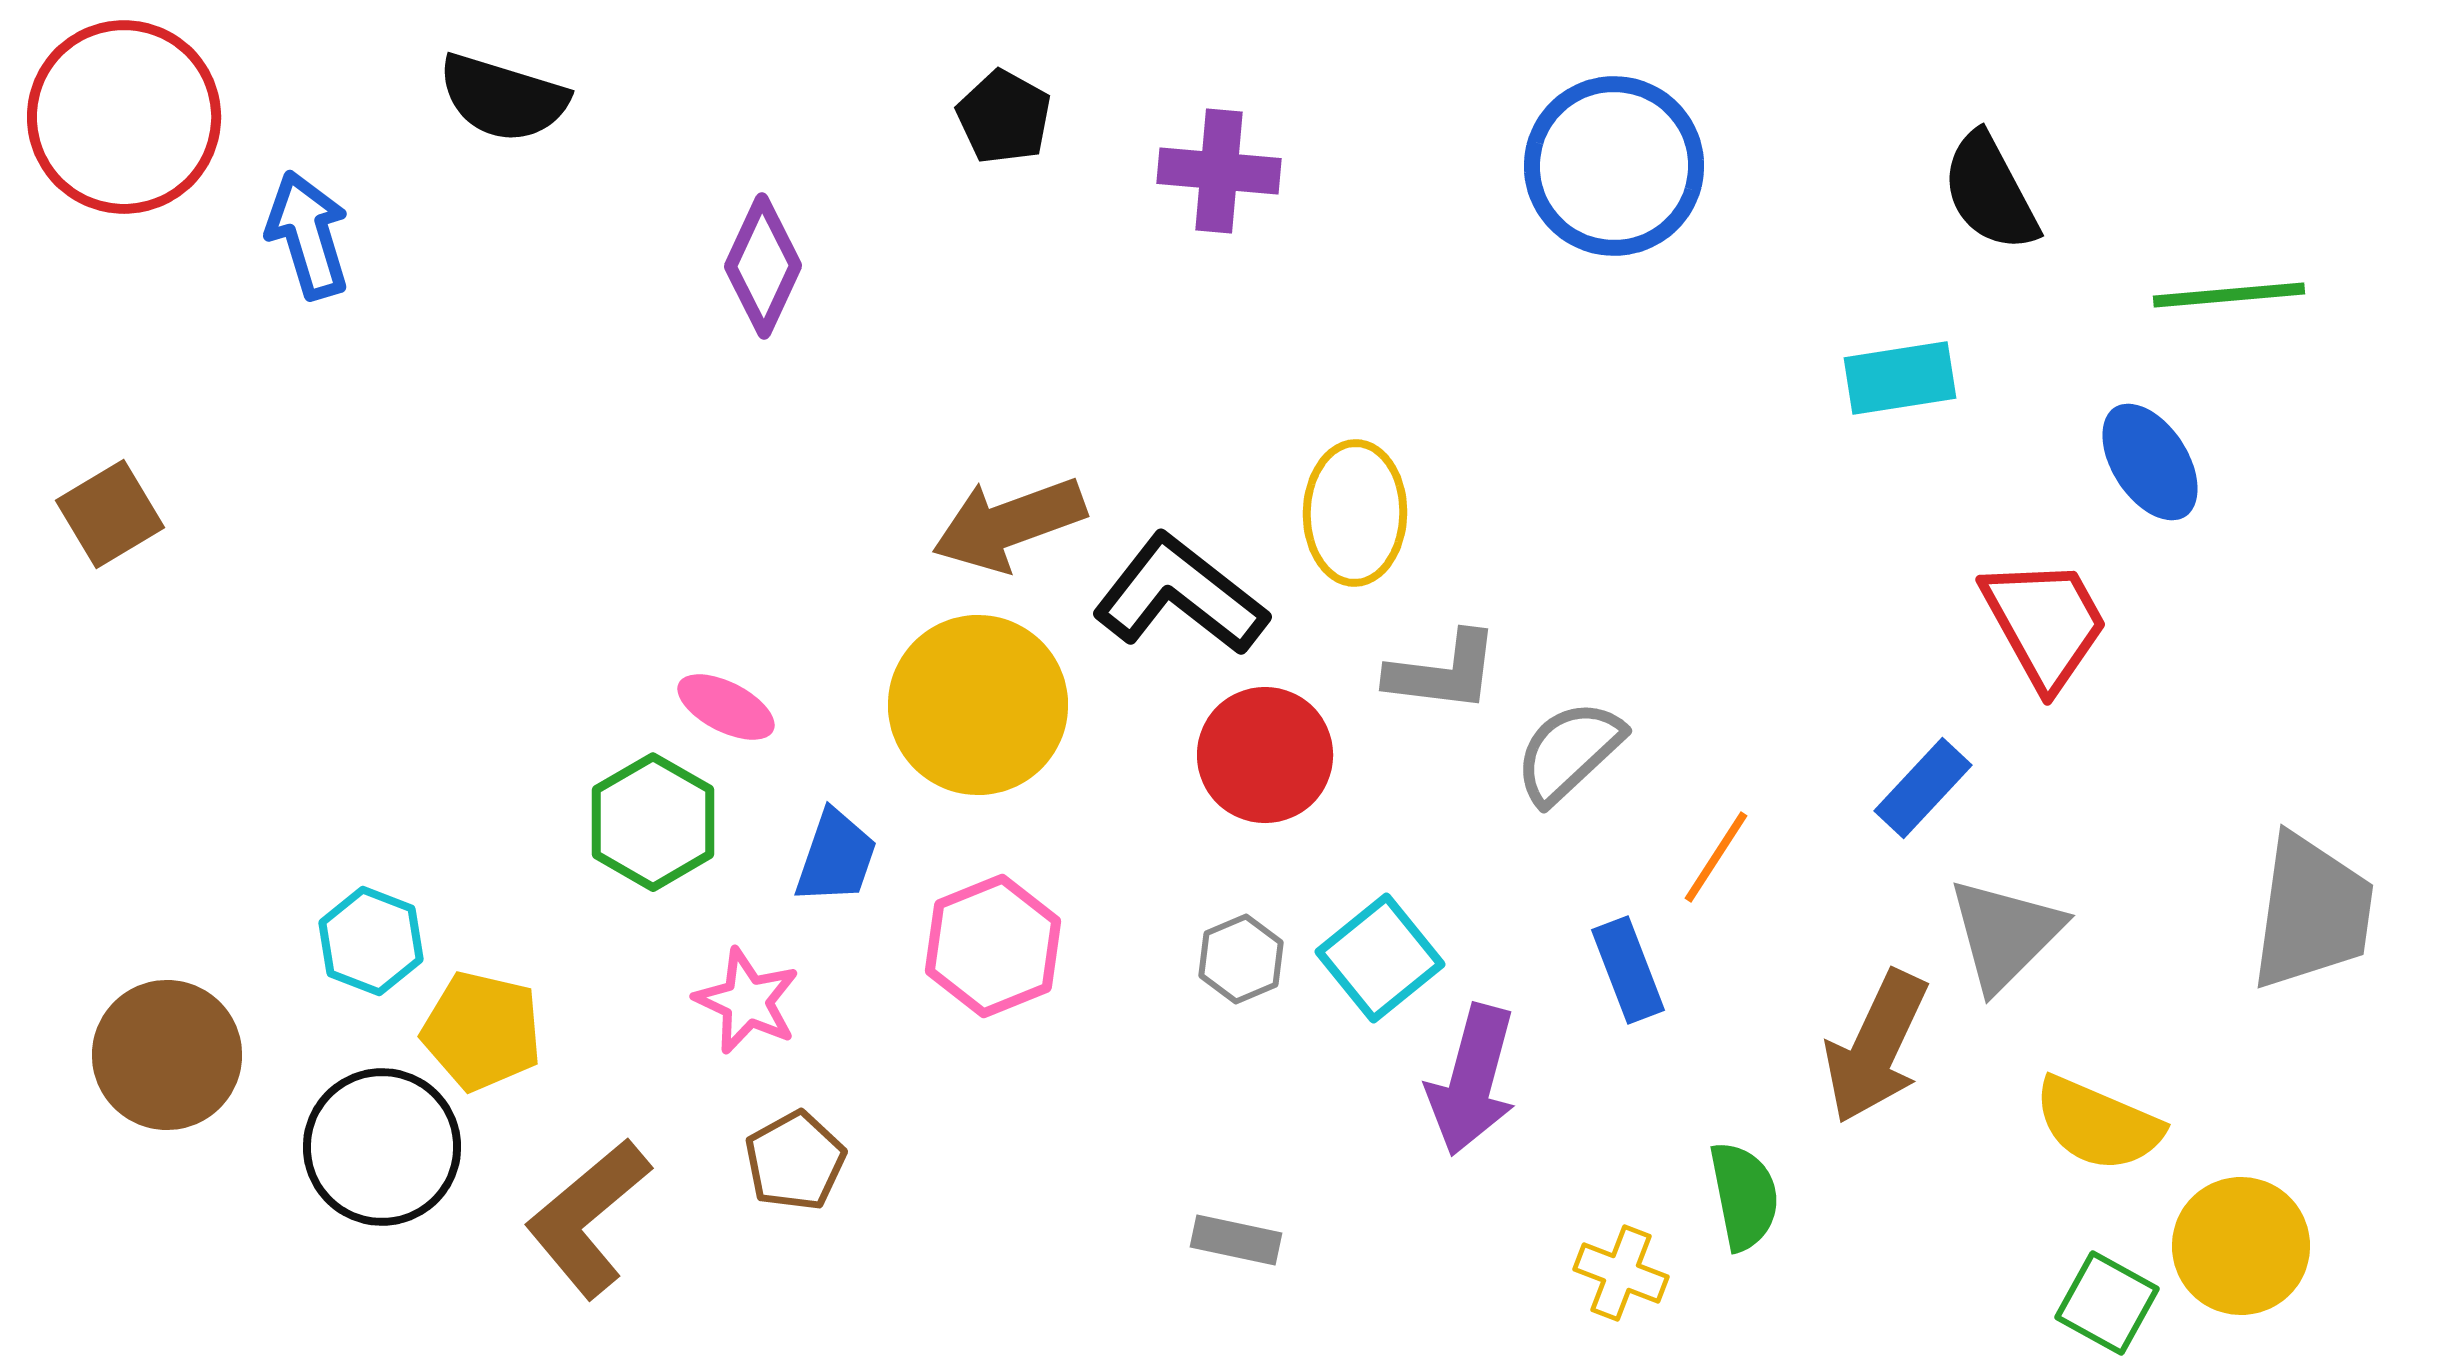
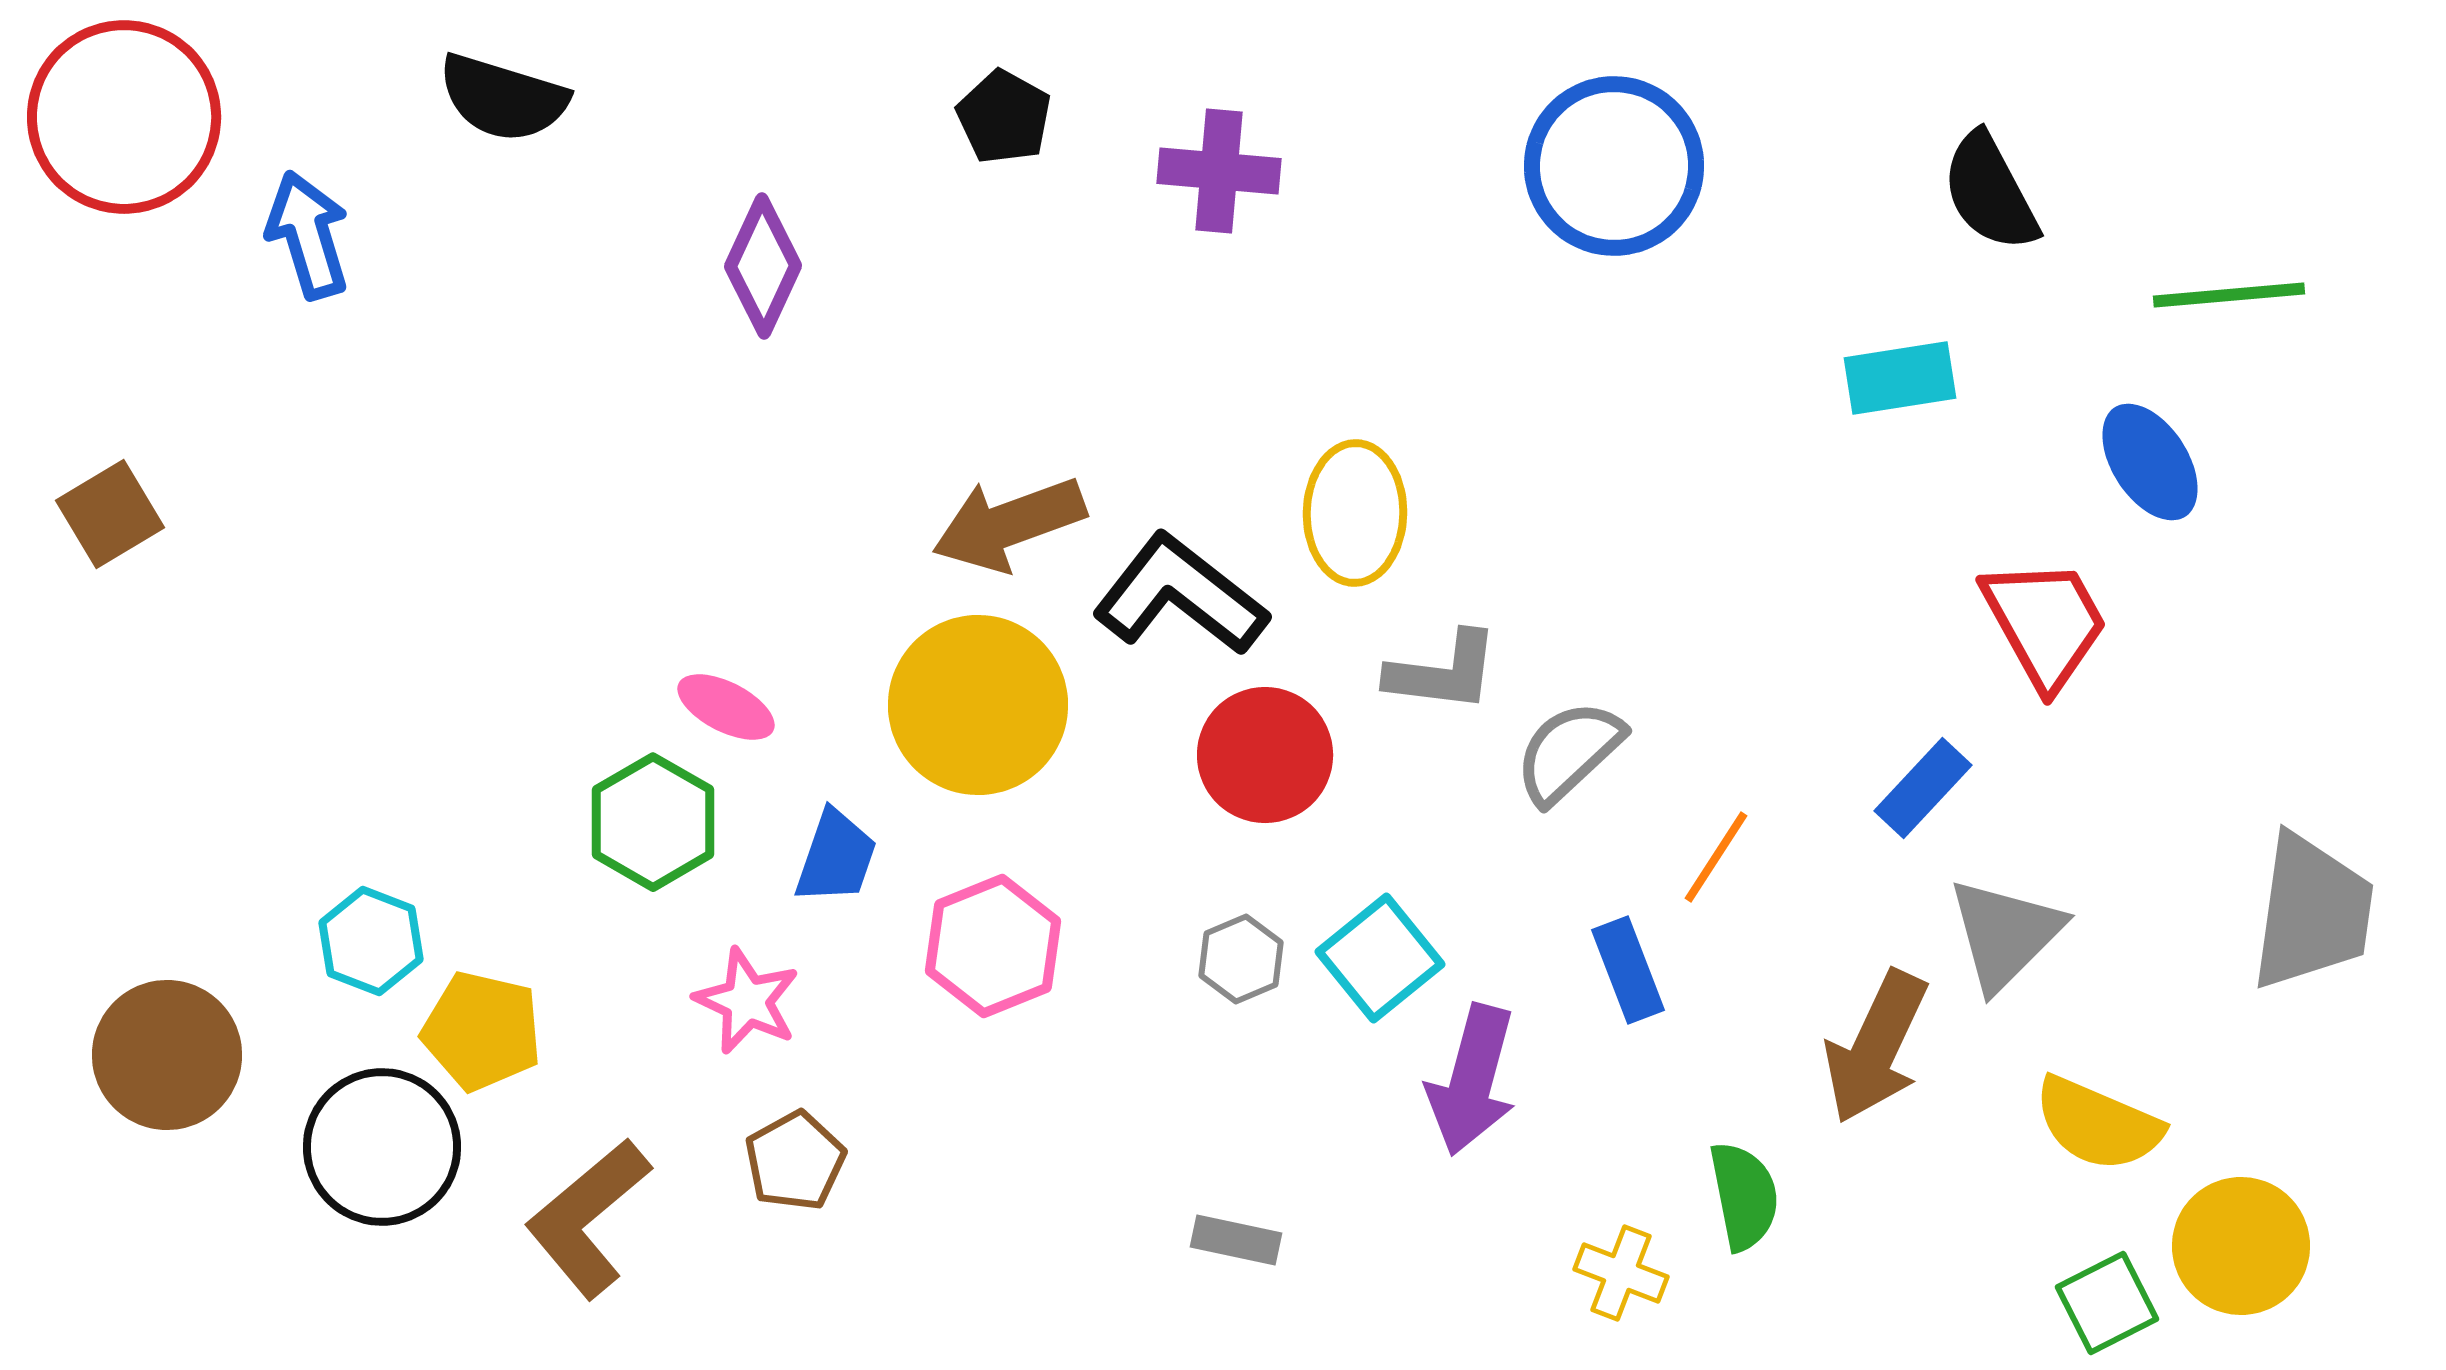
green square at (2107, 1303): rotated 34 degrees clockwise
